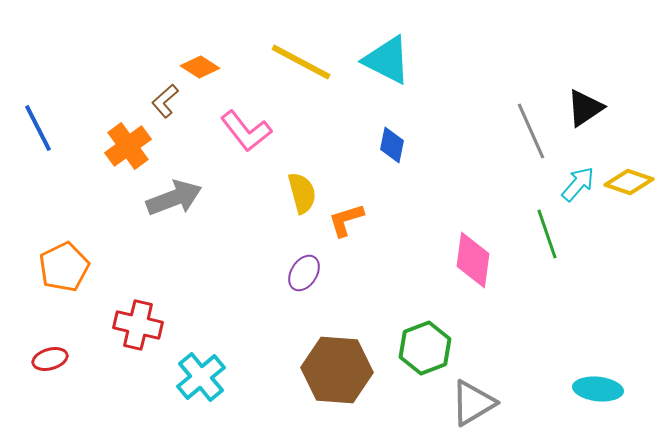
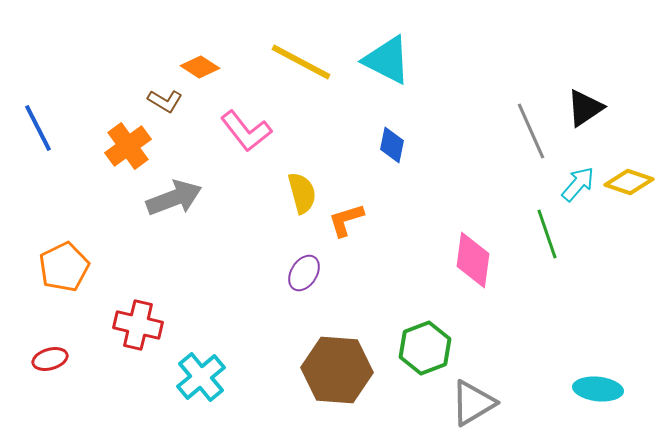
brown L-shape: rotated 108 degrees counterclockwise
